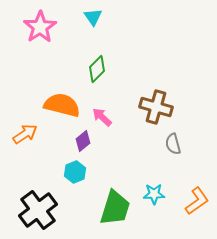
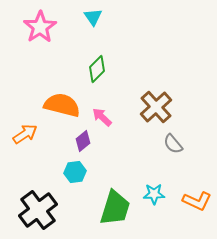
brown cross: rotated 32 degrees clockwise
gray semicircle: rotated 25 degrees counterclockwise
cyan hexagon: rotated 15 degrees clockwise
orange L-shape: rotated 60 degrees clockwise
